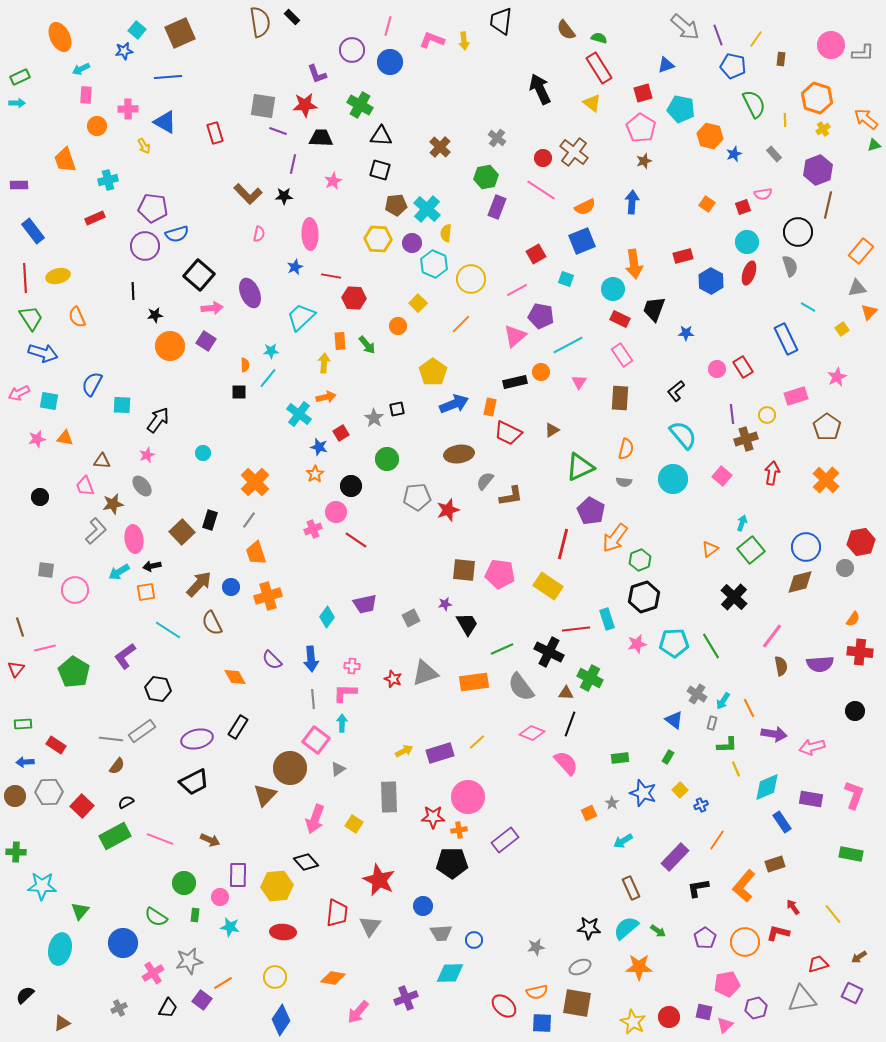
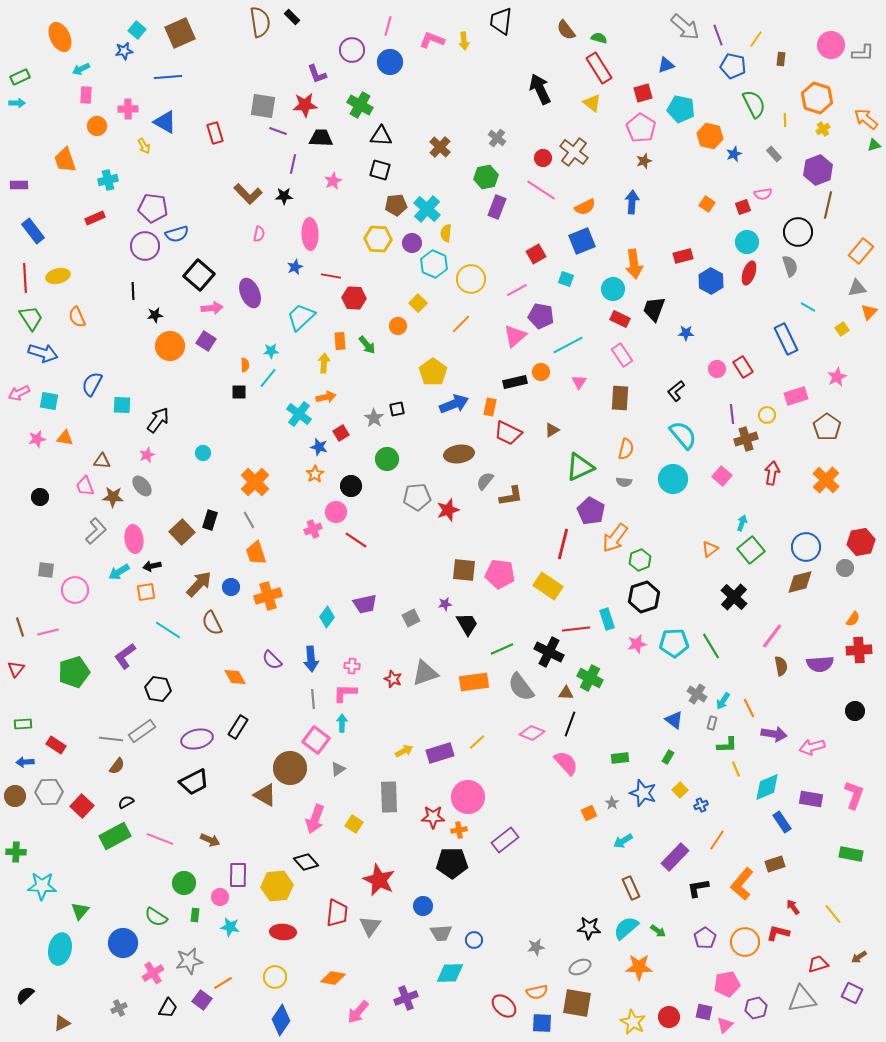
brown star at (113, 504): moved 7 px up; rotated 15 degrees clockwise
gray line at (249, 520): rotated 66 degrees counterclockwise
pink line at (45, 648): moved 3 px right, 16 px up
red cross at (860, 652): moved 1 px left, 2 px up; rotated 10 degrees counterclockwise
green pentagon at (74, 672): rotated 24 degrees clockwise
brown triangle at (265, 795): rotated 45 degrees counterclockwise
orange L-shape at (744, 886): moved 2 px left, 2 px up
